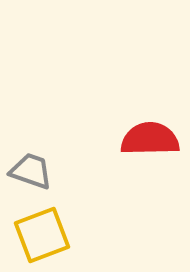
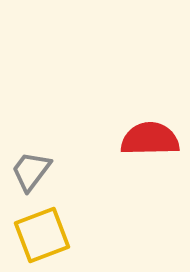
gray trapezoid: rotated 72 degrees counterclockwise
